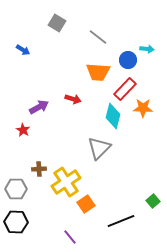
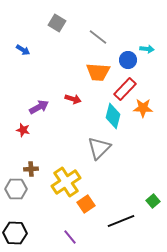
red star: rotated 16 degrees counterclockwise
brown cross: moved 8 px left
black hexagon: moved 1 px left, 11 px down
